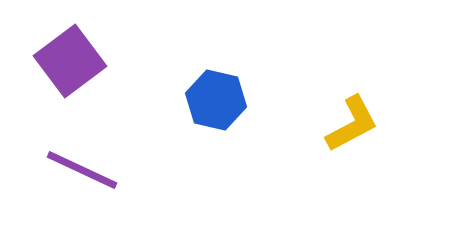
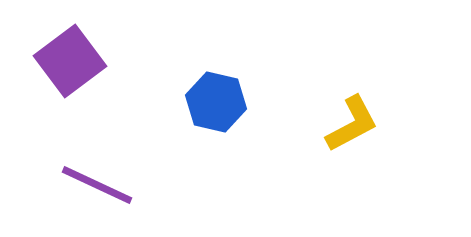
blue hexagon: moved 2 px down
purple line: moved 15 px right, 15 px down
